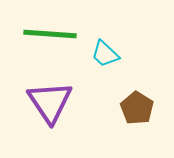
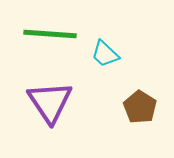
brown pentagon: moved 3 px right, 1 px up
